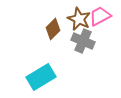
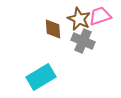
pink trapezoid: rotated 10 degrees clockwise
brown diamond: rotated 50 degrees counterclockwise
